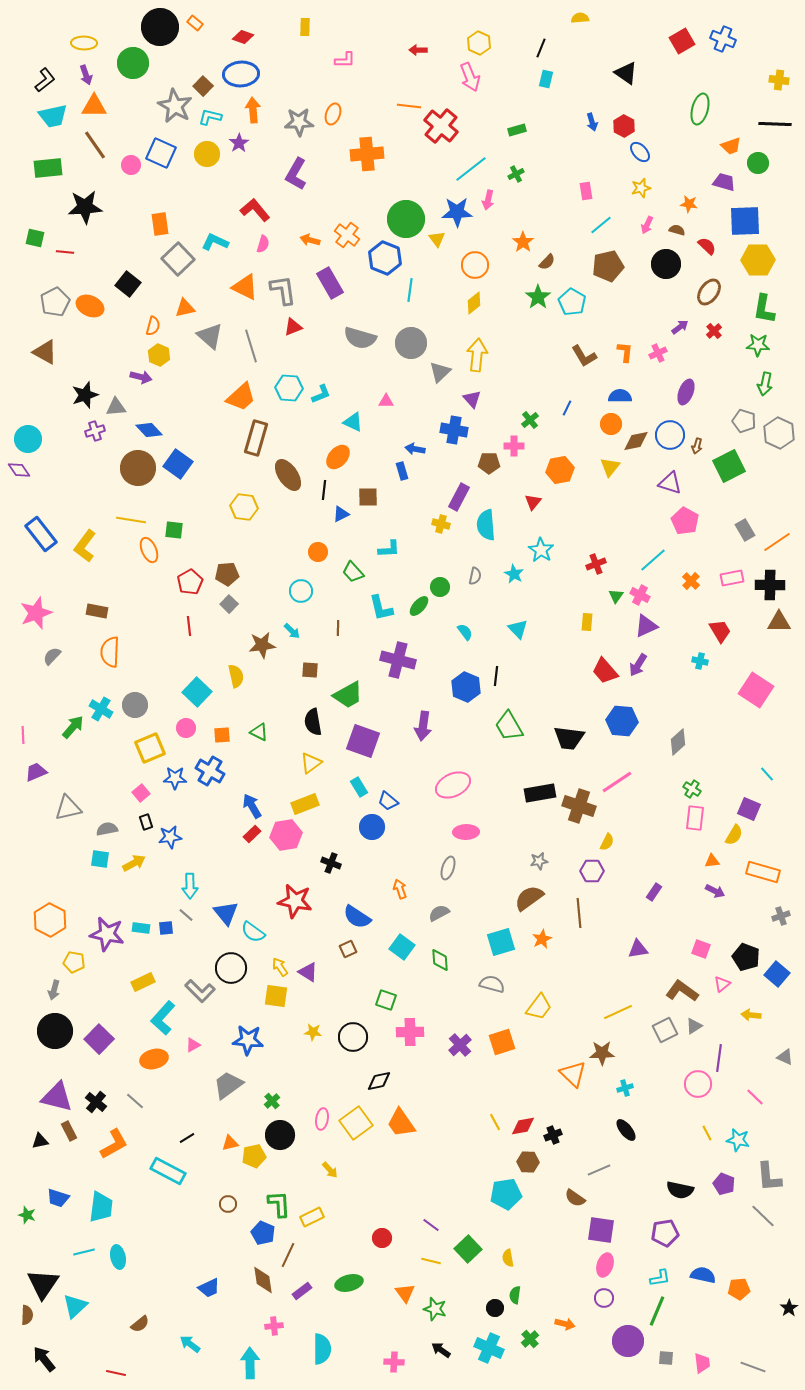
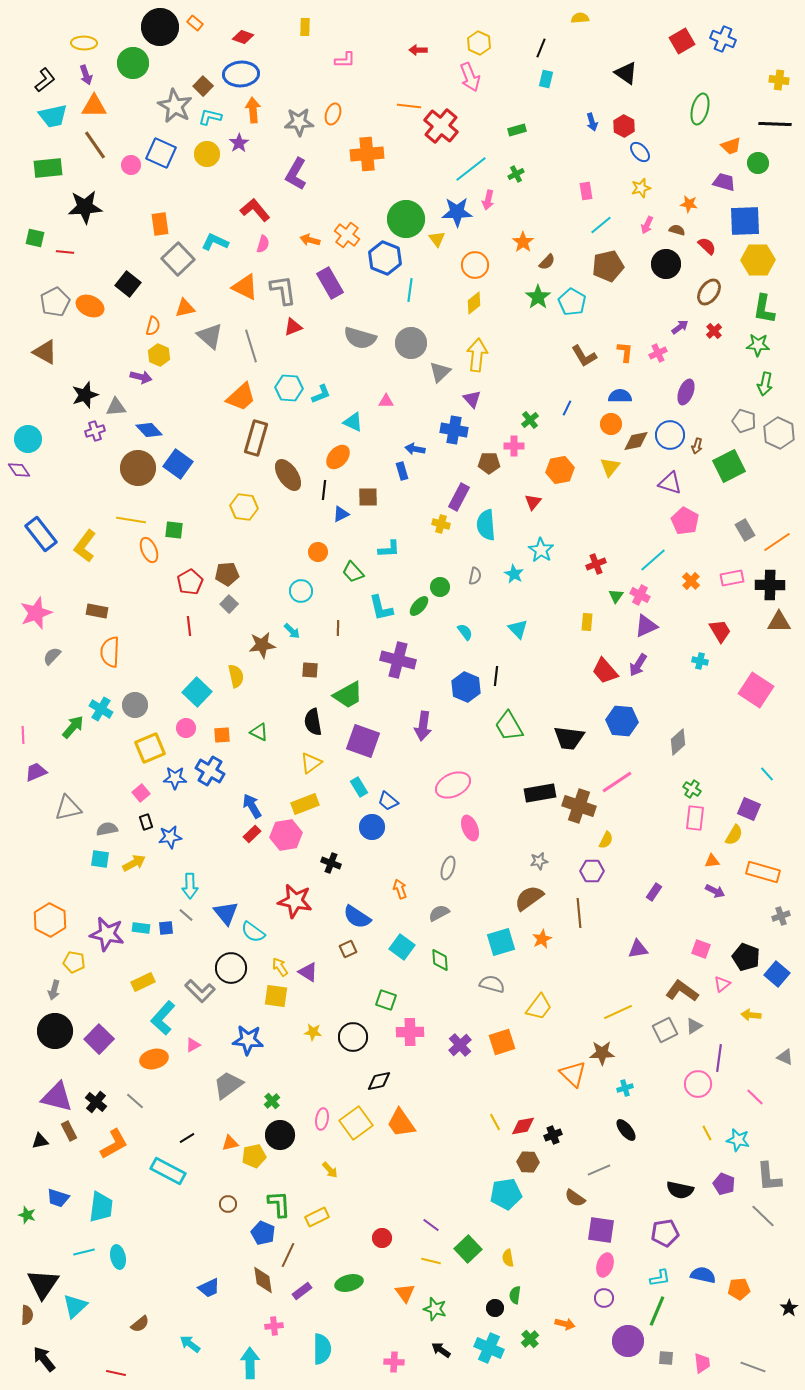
pink ellipse at (466, 832): moved 4 px right, 4 px up; rotated 70 degrees clockwise
yellow semicircle at (607, 842): moved 1 px left, 2 px up
yellow rectangle at (312, 1217): moved 5 px right
